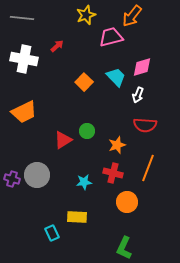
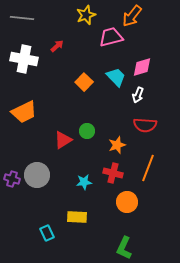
cyan rectangle: moved 5 px left
